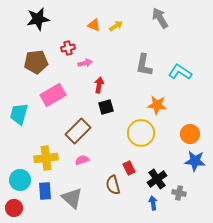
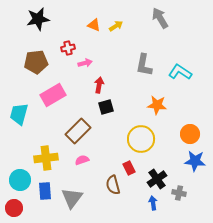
yellow circle: moved 6 px down
gray triangle: rotated 25 degrees clockwise
